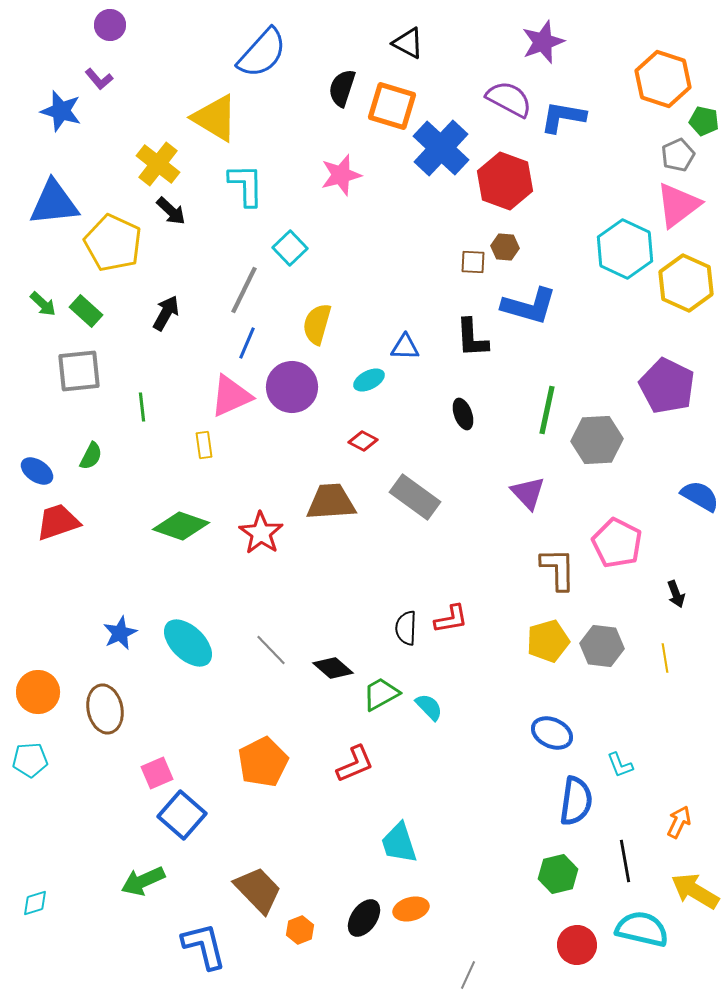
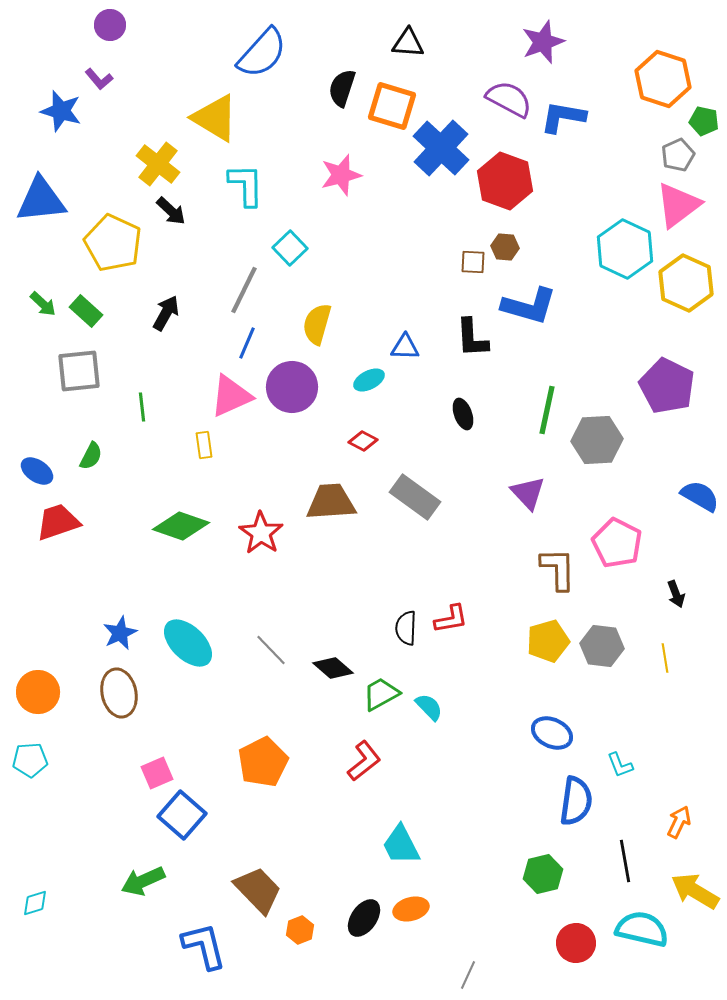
black triangle at (408, 43): rotated 24 degrees counterclockwise
blue triangle at (54, 203): moved 13 px left, 3 px up
brown ellipse at (105, 709): moved 14 px right, 16 px up
red L-shape at (355, 764): moved 9 px right, 3 px up; rotated 15 degrees counterclockwise
cyan trapezoid at (399, 843): moved 2 px right, 2 px down; rotated 9 degrees counterclockwise
green hexagon at (558, 874): moved 15 px left
red circle at (577, 945): moved 1 px left, 2 px up
